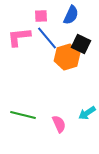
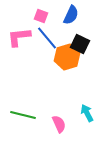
pink square: rotated 24 degrees clockwise
black square: moved 1 px left
cyan arrow: rotated 96 degrees clockwise
